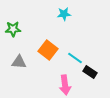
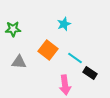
cyan star: moved 10 px down; rotated 16 degrees counterclockwise
black rectangle: moved 1 px down
